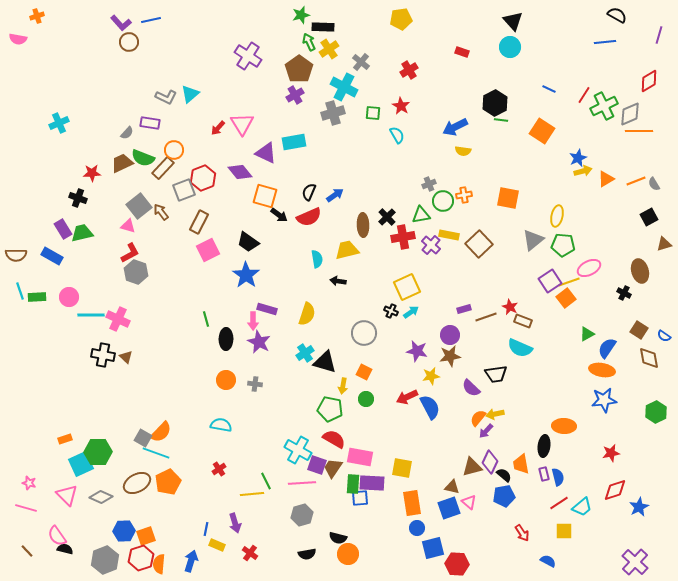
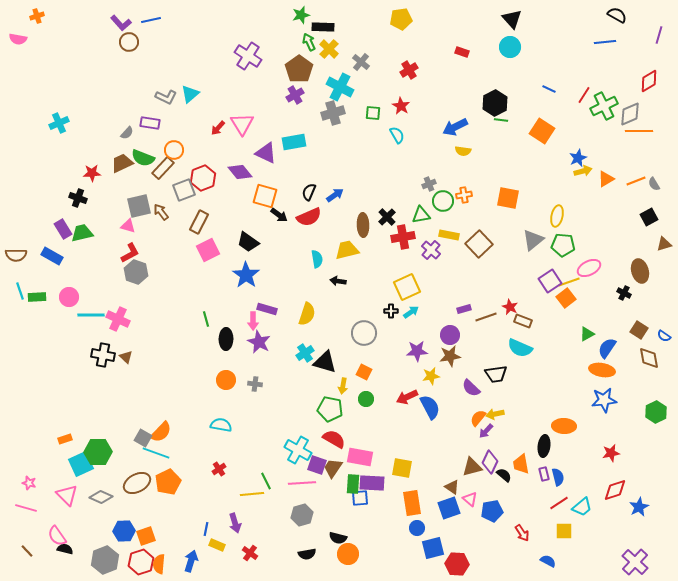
black triangle at (513, 21): moved 1 px left, 2 px up
yellow cross at (329, 49): rotated 12 degrees counterclockwise
cyan cross at (344, 87): moved 4 px left
gray square at (139, 206): rotated 25 degrees clockwise
purple cross at (431, 245): moved 5 px down
black cross at (391, 311): rotated 24 degrees counterclockwise
purple star at (417, 351): rotated 15 degrees counterclockwise
brown triangle at (452, 487): rotated 21 degrees clockwise
blue pentagon at (504, 496): moved 12 px left, 15 px down
pink triangle at (469, 502): moved 1 px right, 3 px up
red hexagon at (141, 558): moved 4 px down
